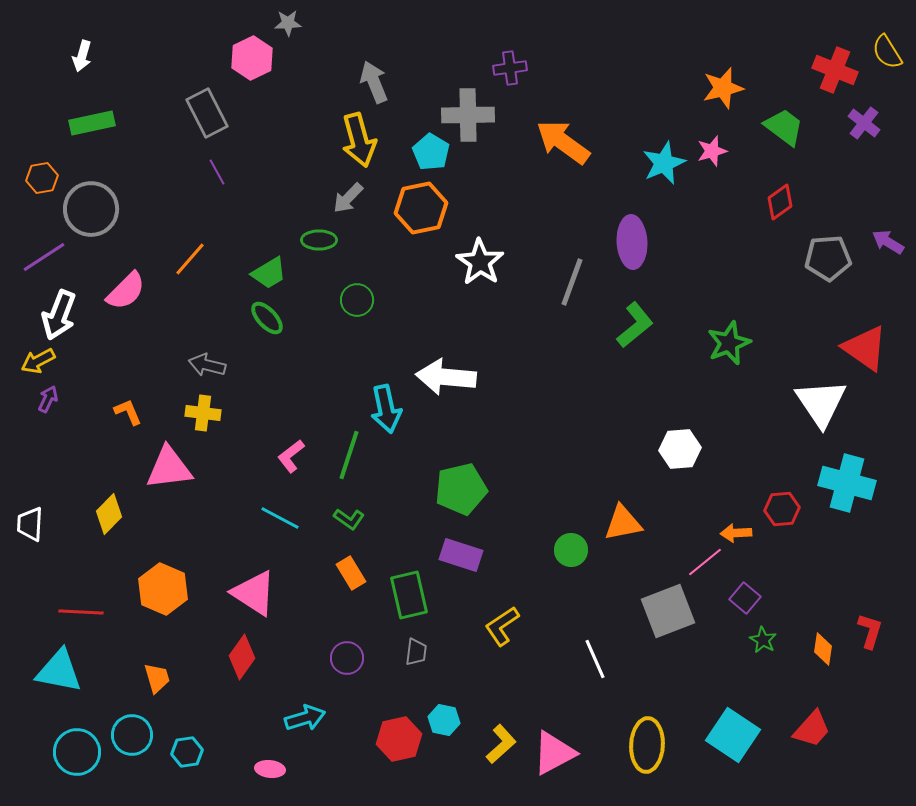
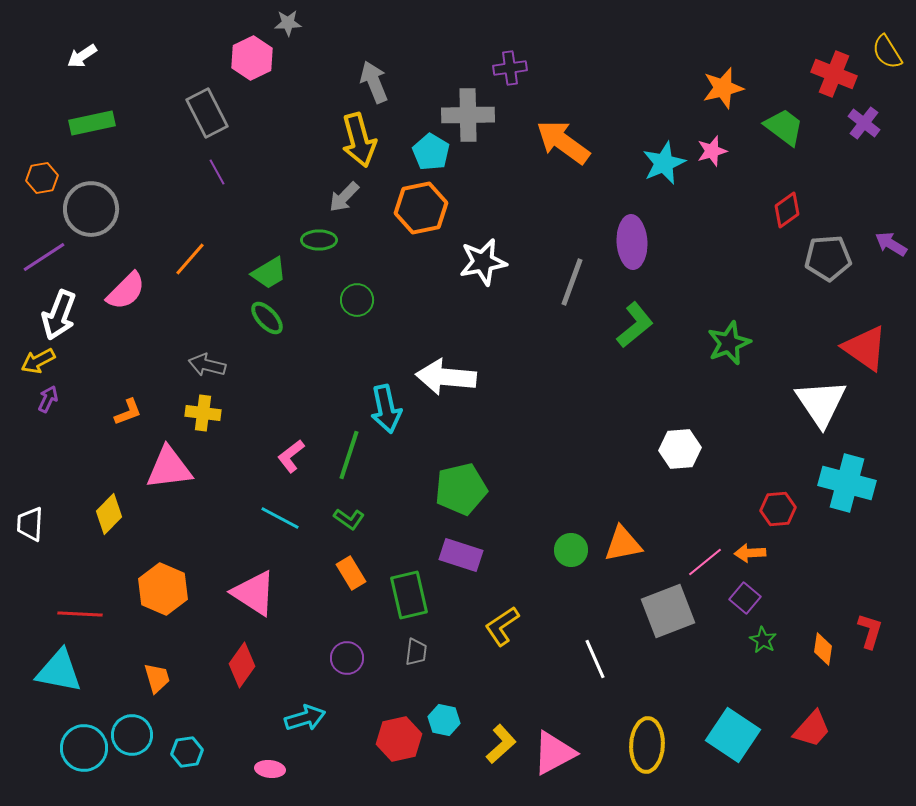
white arrow at (82, 56): rotated 40 degrees clockwise
red cross at (835, 70): moved 1 px left, 4 px down
gray arrow at (348, 198): moved 4 px left, 1 px up
red diamond at (780, 202): moved 7 px right, 8 px down
purple arrow at (888, 242): moved 3 px right, 2 px down
white star at (480, 262): moved 3 px right; rotated 27 degrees clockwise
orange L-shape at (128, 412): rotated 92 degrees clockwise
red hexagon at (782, 509): moved 4 px left
orange triangle at (623, 523): moved 21 px down
orange arrow at (736, 533): moved 14 px right, 20 px down
red line at (81, 612): moved 1 px left, 2 px down
red diamond at (242, 657): moved 8 px down
cyan circle at (77, 752): moved 7 px right, 4 px up
